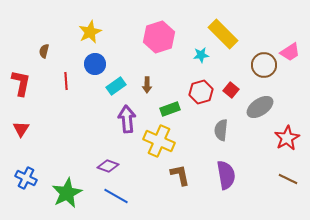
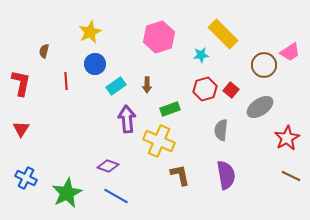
red hexagon: moved 4 px right, 3 px up
brown line: moved 3 px right, 3 px up
